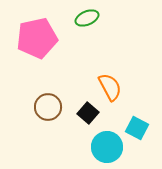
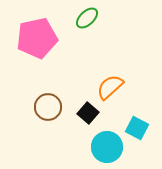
green ellipse: rotated 20 degrees counterclockwise
orange semicircle: rotated 104 degrees counterclockwise
